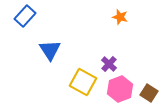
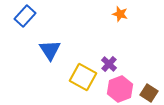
orange star: moved 3 px up
yellow square: moved 5 px up
